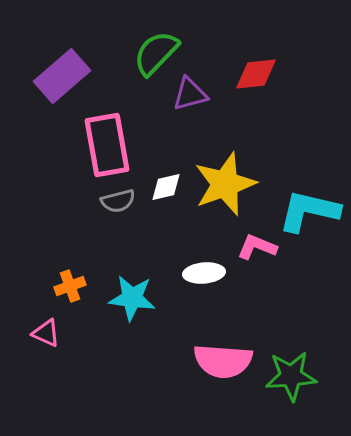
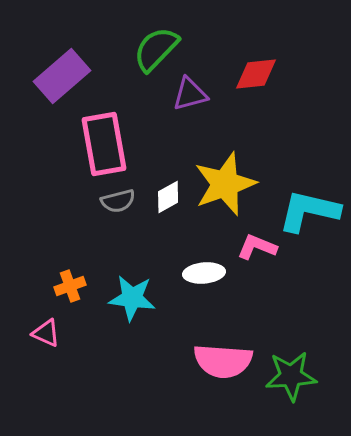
green semicircle: moved 4 px up
pink rectangle: moved 3 px left, 1 px up
white diamond: moved 2 px right, 10 px down; rotated 16 degrees counterclockwise
